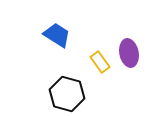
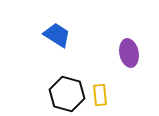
yellow rectangle: moved 33 px down; rotated 30 degrees clockwise
